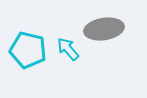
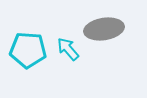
cyan pentagon: rotated 9 degrees counterclockwise
